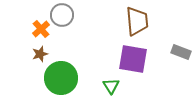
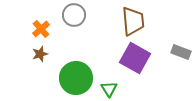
gray circle: moved 12 px right
brown trapezoid: moved 4 px left
purple square: moved 2 px right, 1 px up; rotated 20 degrees clockwise
green circle: moved 15 px right
green triangle: moved 2 px left, 3 px down
